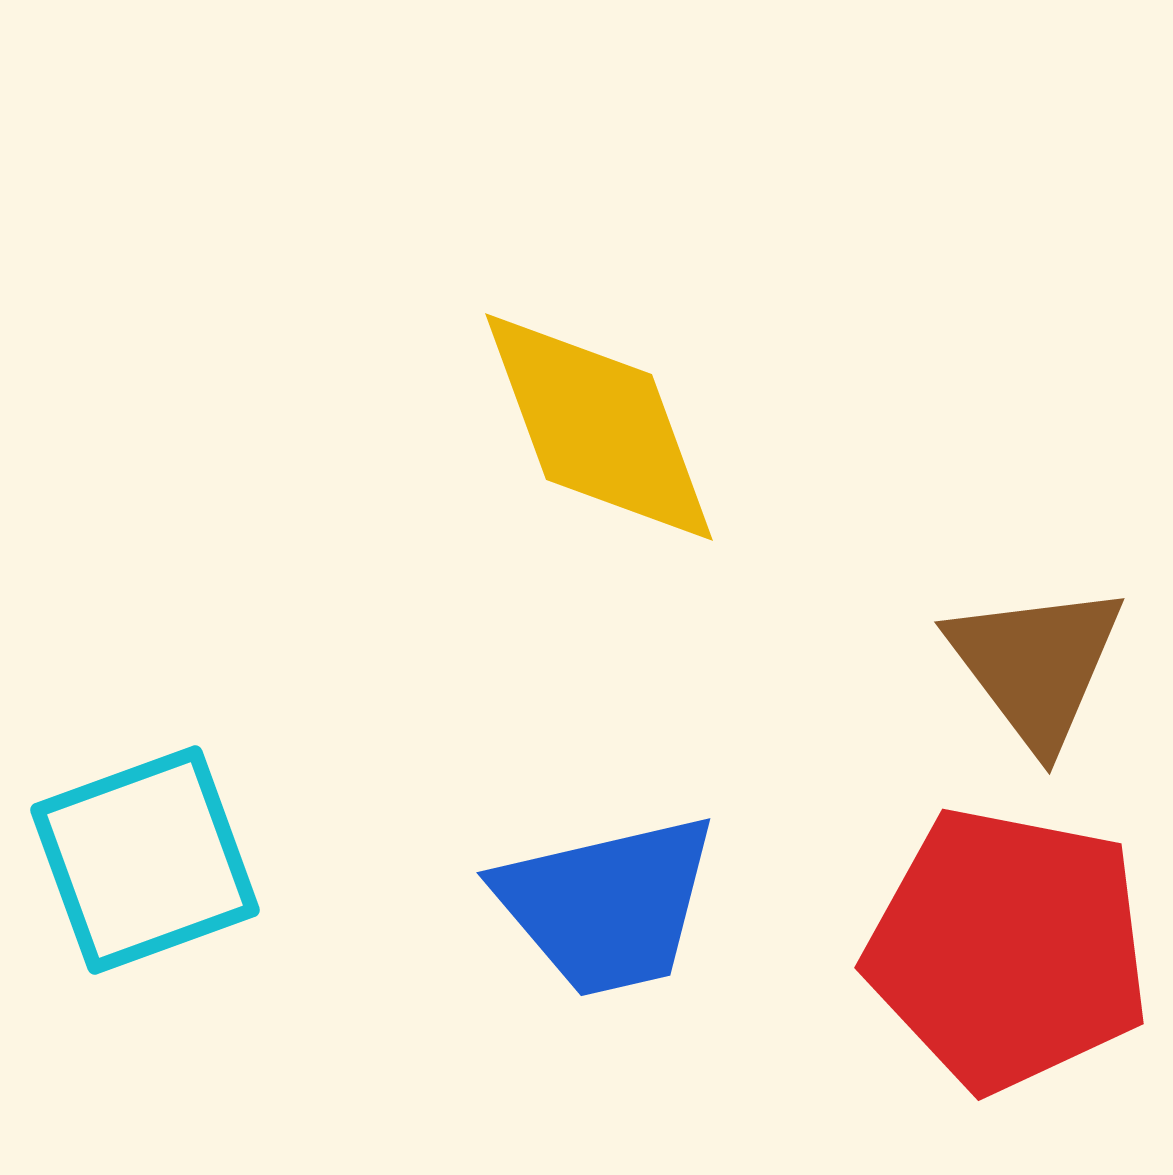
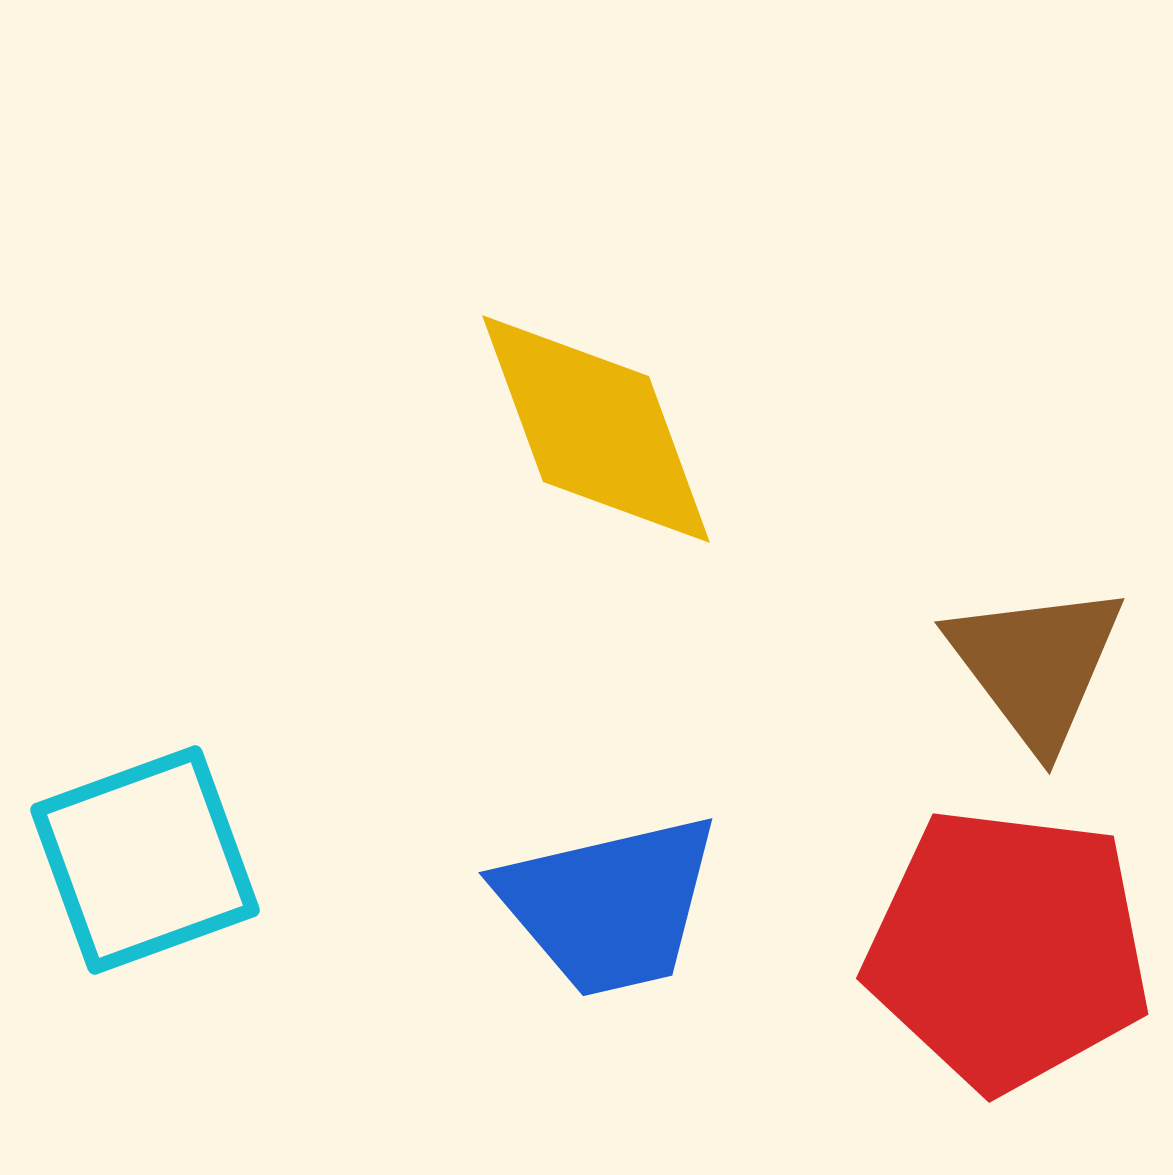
yellow diamond: moved 3 px left, 2 px down
blue trapezoid: moved 2 px right
red pentagon: rotated 4 degrees counterclockwise
